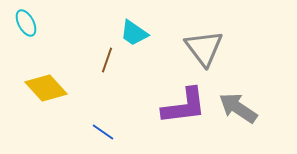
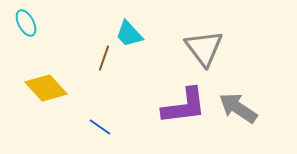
cyan trapezoid: moved 5 px left, 1 px down; rotated 12 degrees clockwise
brown line: moved 3 px left, 2 px up
blue line: moved 3 px left, 5 px up
